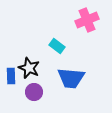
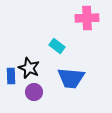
pink cross: moved 2 px up; rotated 20 degrees clockwise
